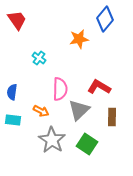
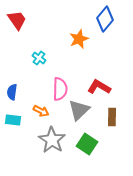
orange star: rotated 12 degrees counterclockwise
